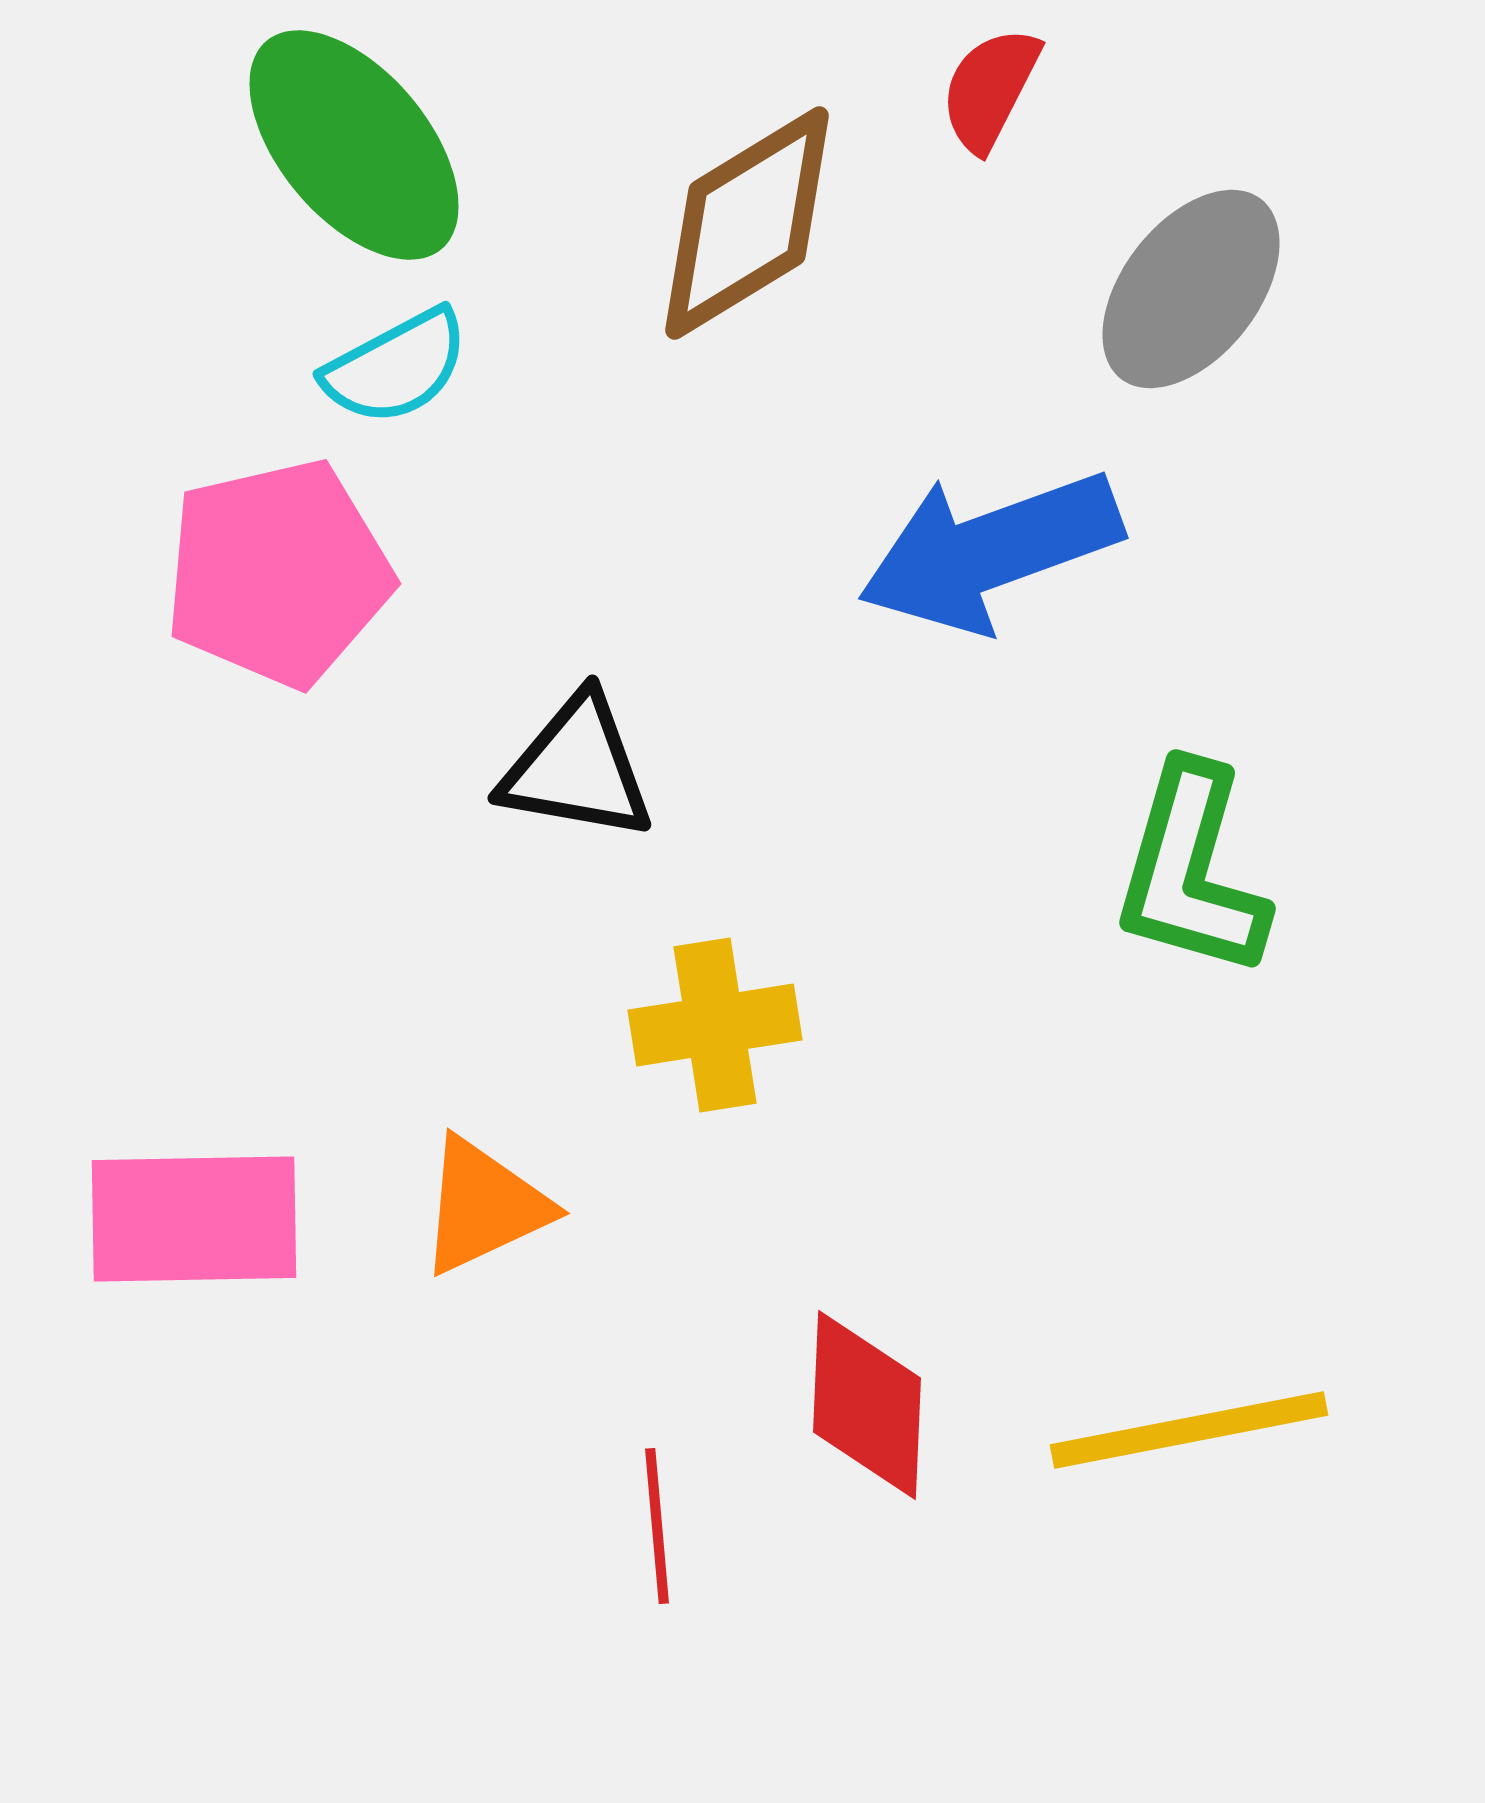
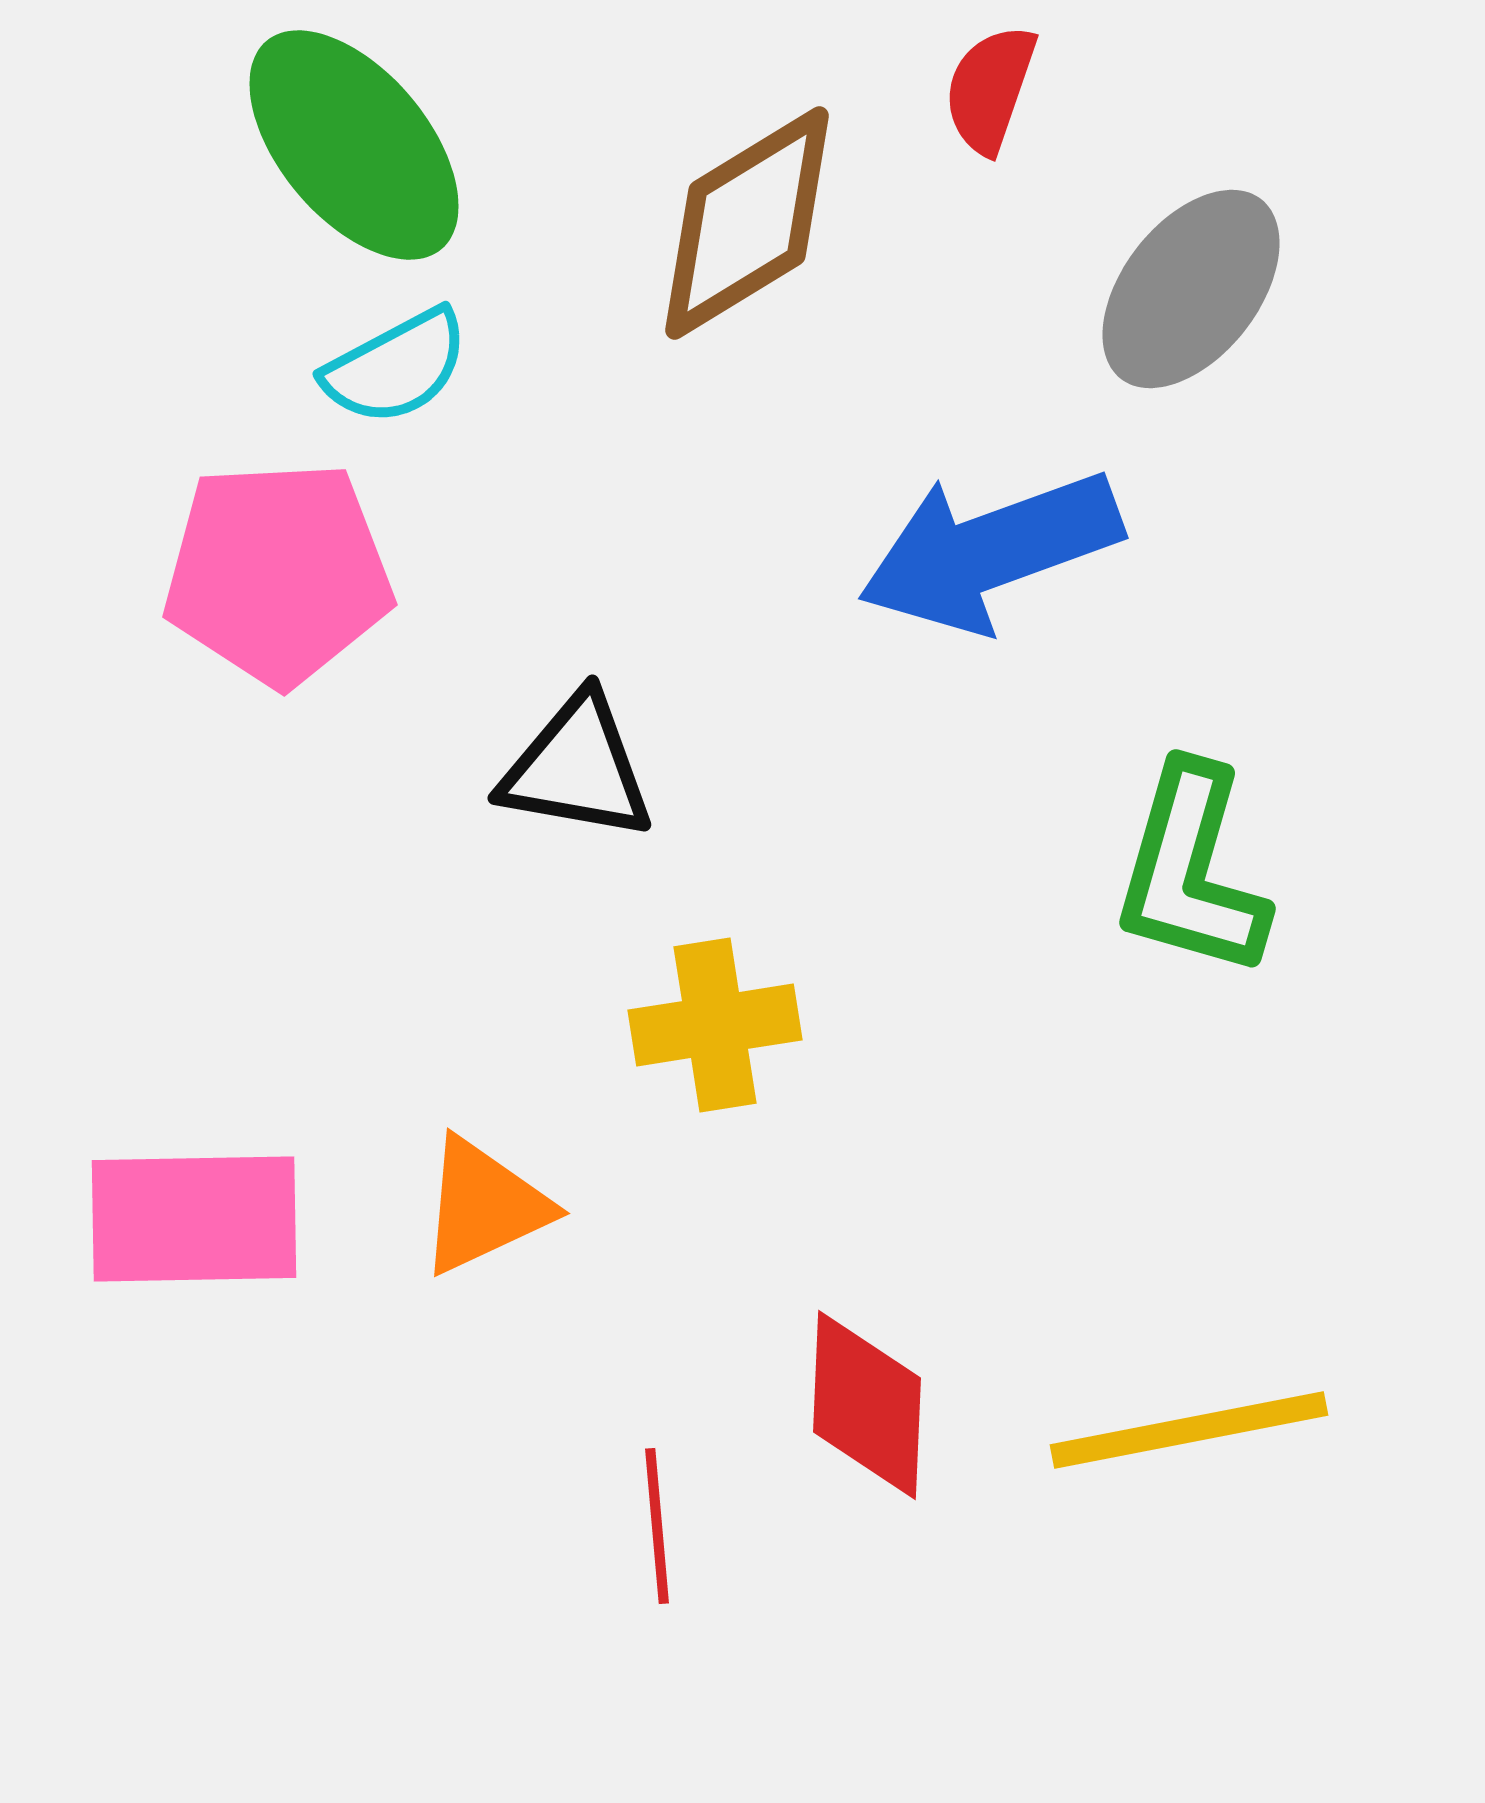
red semicircle: rotated 8 degrees counterclockwise
pink pentagon: rotated 10 degrees clockwise
